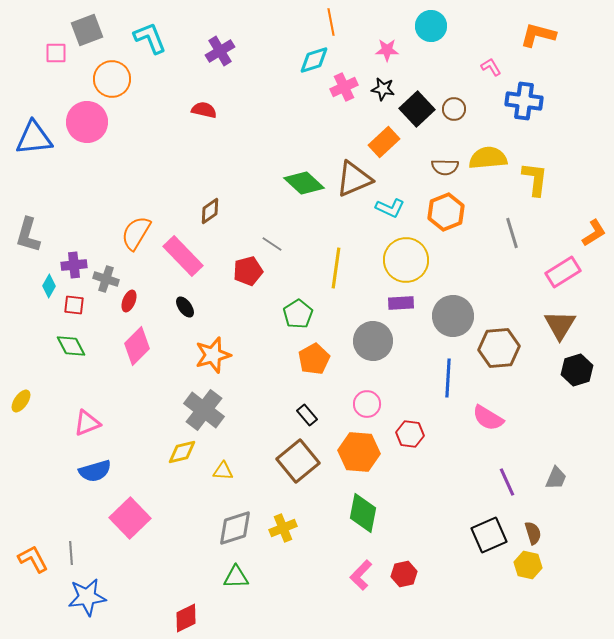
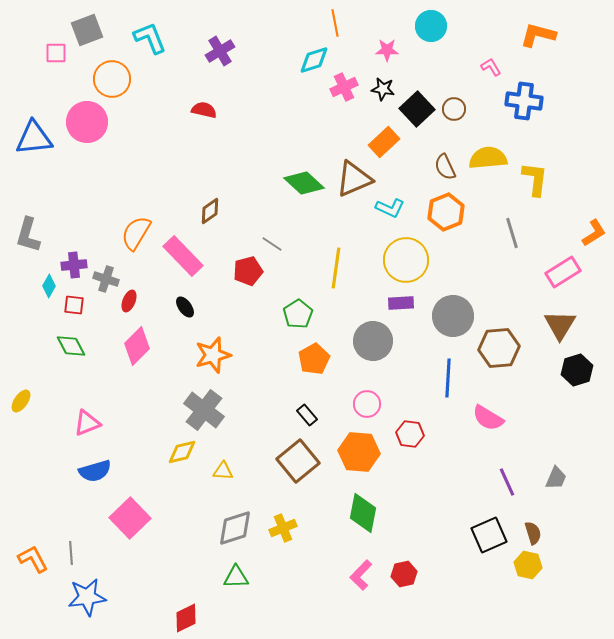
orange line at (331, 22): moved 4 px right, 1 px down
brown semicircle at (445, 167): rotated 64 degrees clockwise
